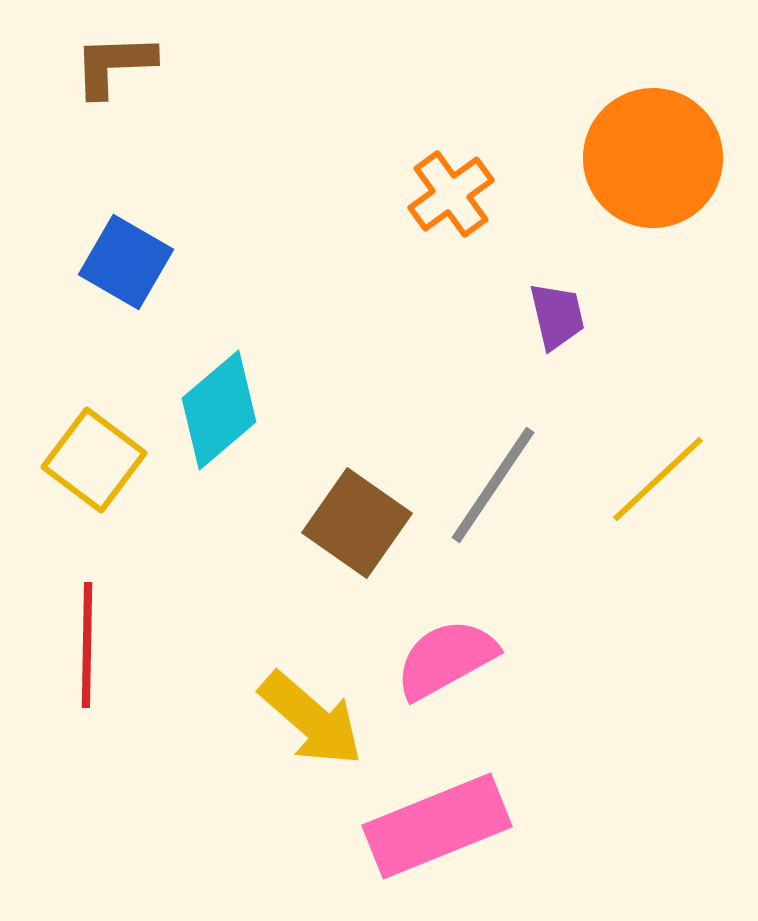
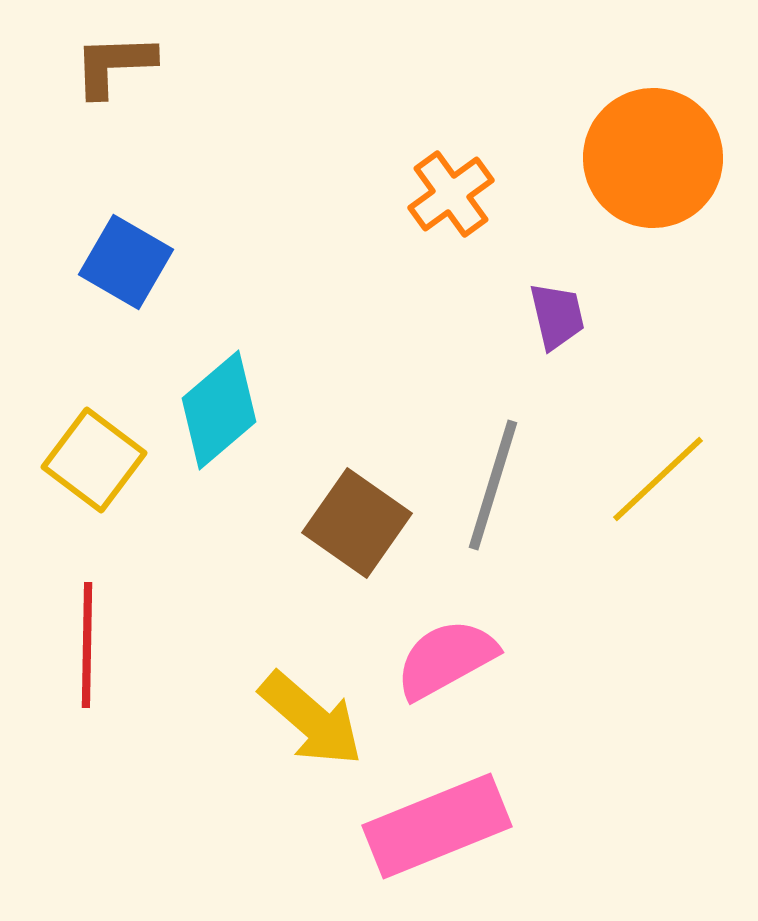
gray line: rotated 17 degrees counterclockwise
